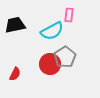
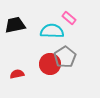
pink rectangle: moved 3 px down; rotated 56 degrees counterclockwise
cyan semicircle: rotated 150 degrees counterclockwise
red semicircle: moved 2 px right; rotated 128 degrees counterclockwise
